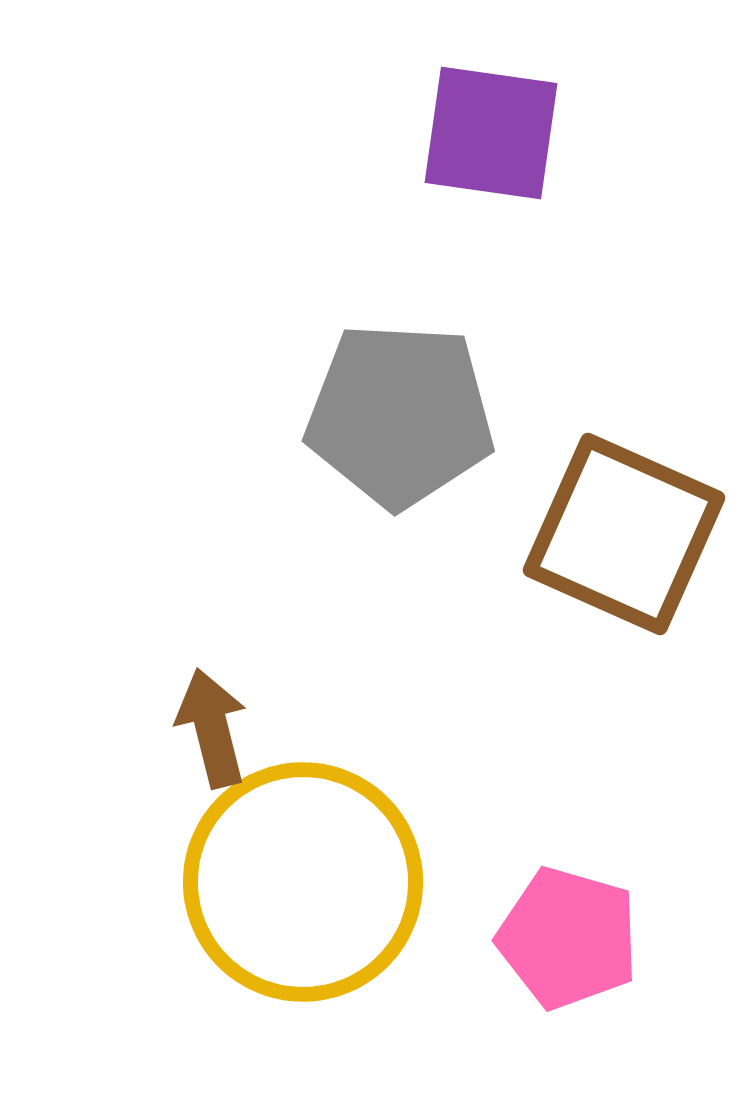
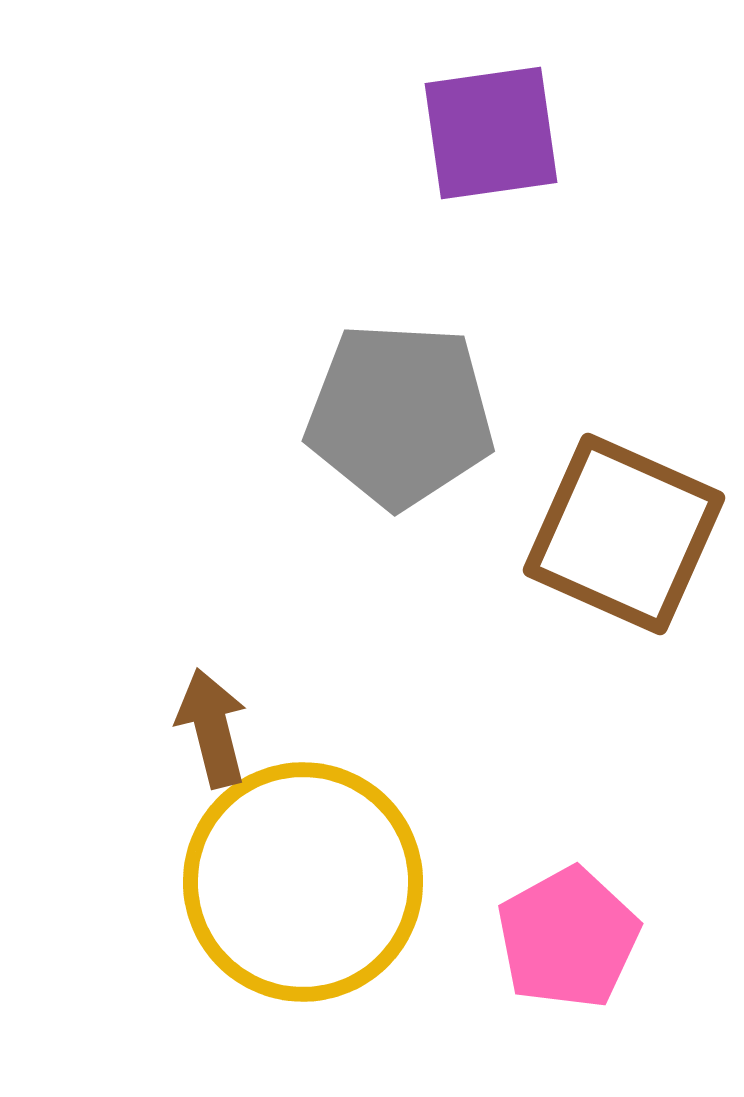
purple square: rotated 16 degrees counterclockwise
pink pentagon: rotated 27 degrees clockwise
